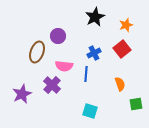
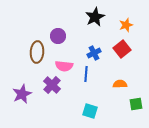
brown ellipse: rotated 15 degrees counterclockwise
orange semicircle: rotated 72 degrees counterclockwise
